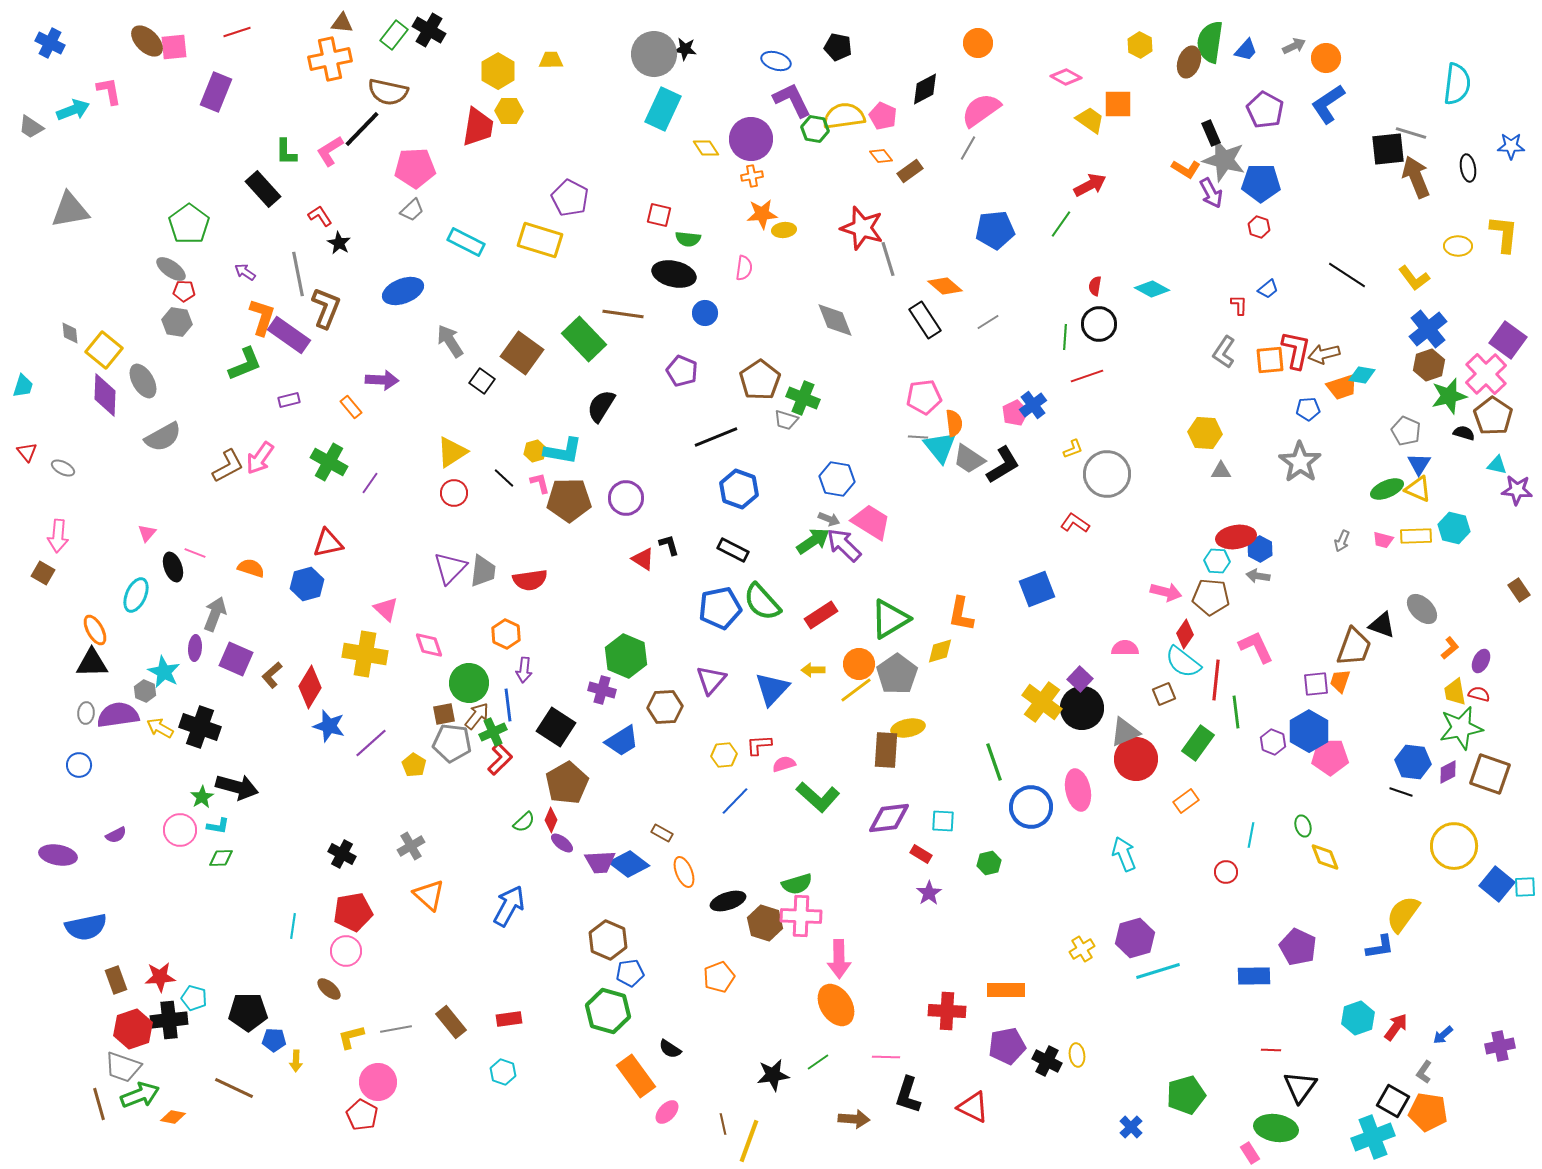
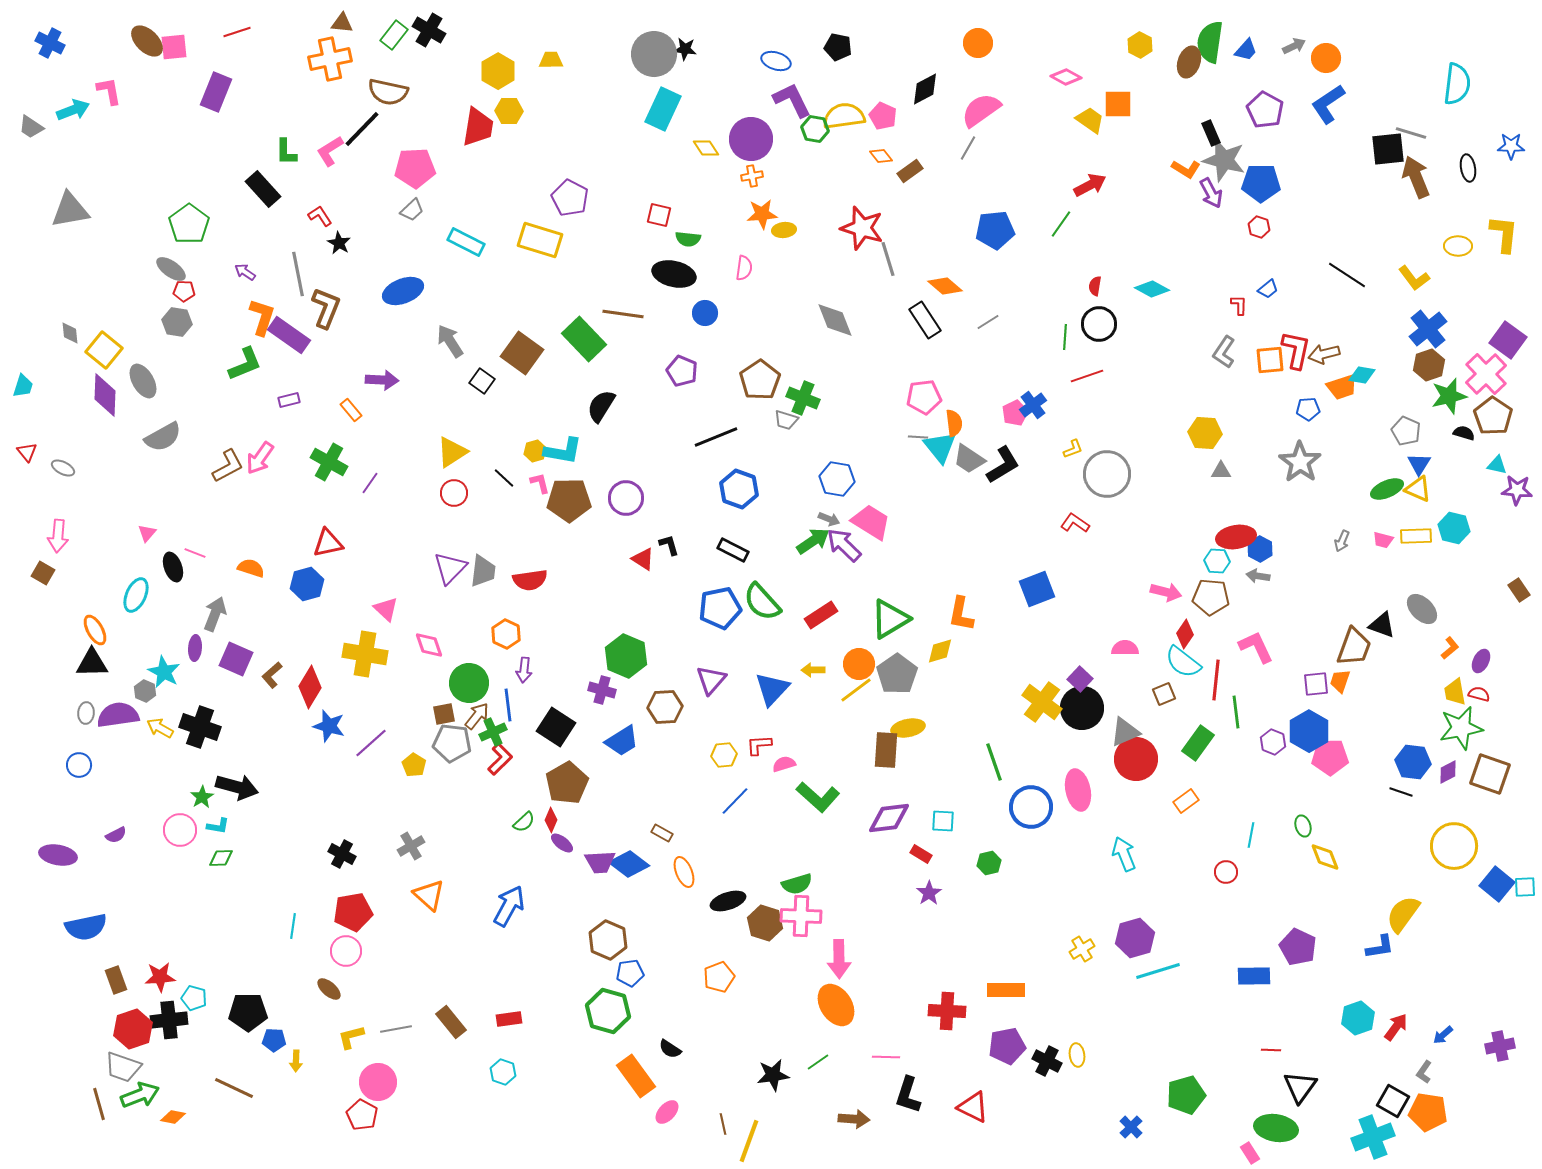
orange rectangle at (351, 407): moved 3 px down
